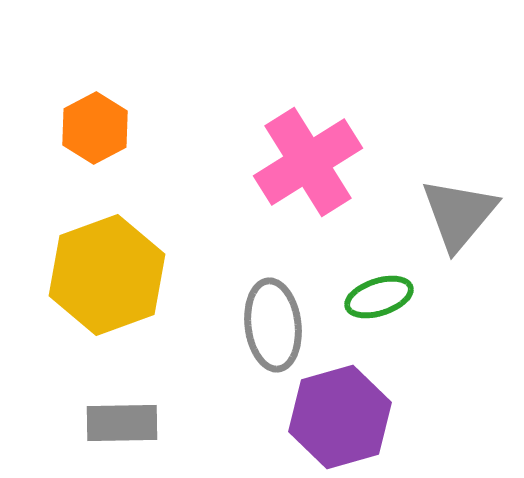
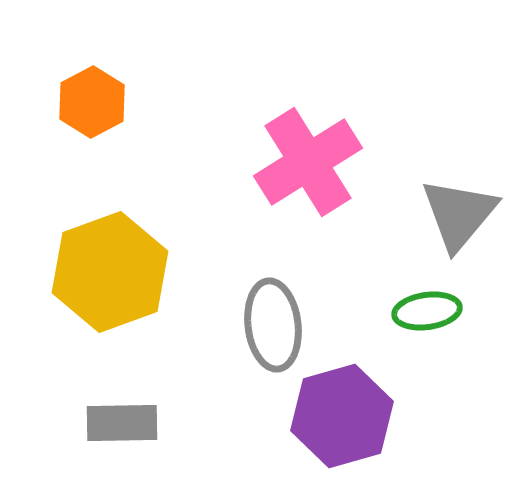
orange hexagon: moved 3 px left, 26 px up
yellow hexagon: moved 3 px right, 3 px up
green ellipse: moved 48 px right, 14 px down; rotated 10 degrees clockwise
purple hexagon: moved 2 px right, 1 px up
